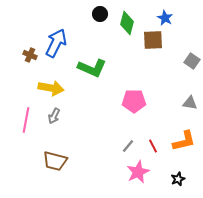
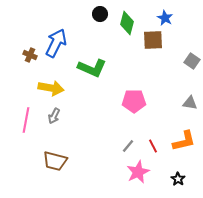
black star: rotated 16 degrees counterclockwise
